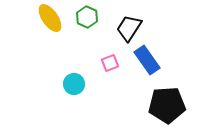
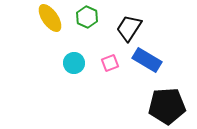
blue rectangle: rotated 24 degrees counterclockwise
cyan circle: moved 21 px up
black pentagon: moved 1 px down
